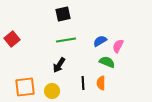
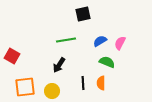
black square: moved 20 px right
red square: moved 17 px down; rotated 21 degrees counterclockwise
pink semicircle: moved 2 px right, 3 px up
